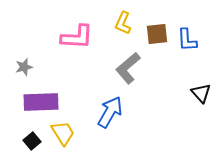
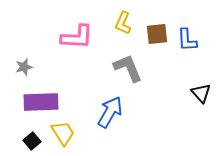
gray L-shape: rotated 108 degrees clockwise
